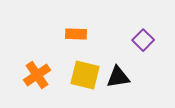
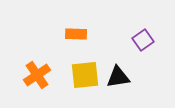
purple square: rotated 10 degrees clockwise
yellow square: rotated 20 degrees counterclockwise
